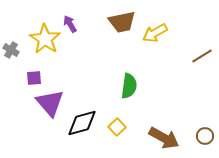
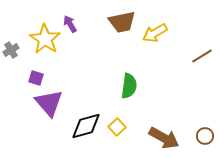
gray cross: rotated 28 degrees clockwise
purple square: moved 2 px right; rotated 21 degrees clockwise
purple triangle: moved 1 px left
black diamond: moved 4 px right, 3 px down
